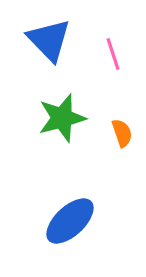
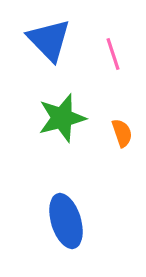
blue ellipse: moved 4 px left; rotated 64 degrees counterclockwise
